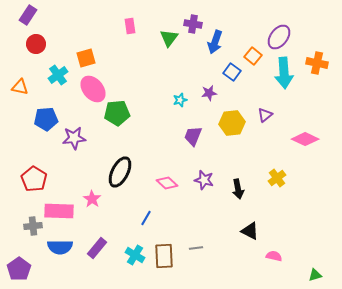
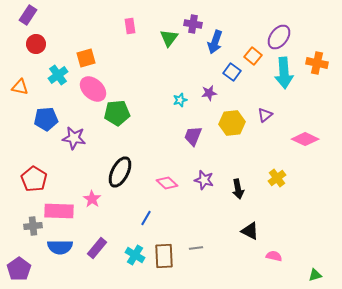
pink ellipse at (93, 89): rotated 8 degrees counterclockwise
purple star at (74, 138): rotated 15 degrees clockwise
